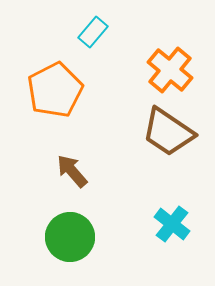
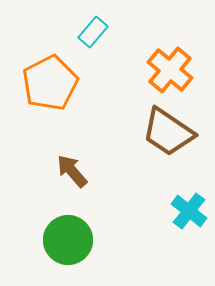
orange pentagon: moved 5 px left, 7 px up
cyan cross: moved 17 px right, 13 px up
green circle: moved 2 px left, 3 px down
